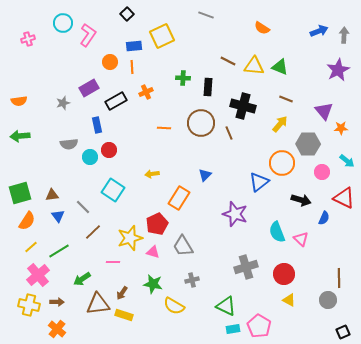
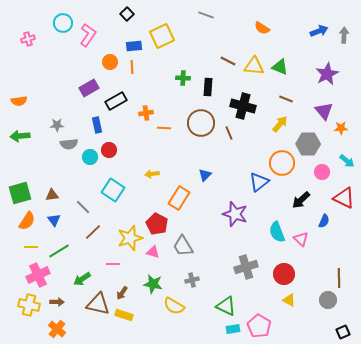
purple star at (338, 70): moved 11 px left, 4 px down
orange cross at (146, 92): moved 21 px down; rotated 16 degrees clockwise
gray star at (63, 103): moved 6 px left, 22 px down; rotated 16 degrees clockwise
black arrow at (301, 200): rotated 120 degrees clockwise
blue triangle at (58, 216): moved 4 px left, 4 px down
blue semicircle at (324, 218): moved 3 px down
red pentagon at (157, 224): rotated 20 degrees counterclockwise
yellow line at (31, 247): rotated 40 degrees clockwise
pink line at (113, 262): moved 2 px down
pink cross at (38, 275): rotated 15 degrees clockwise
brown triangle at (98, 304): rotated 20 degrees clockwise
